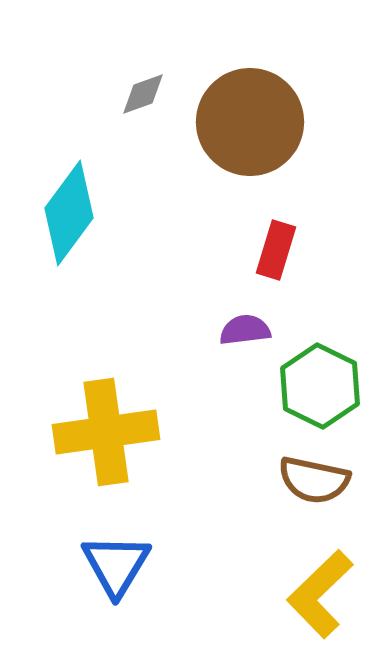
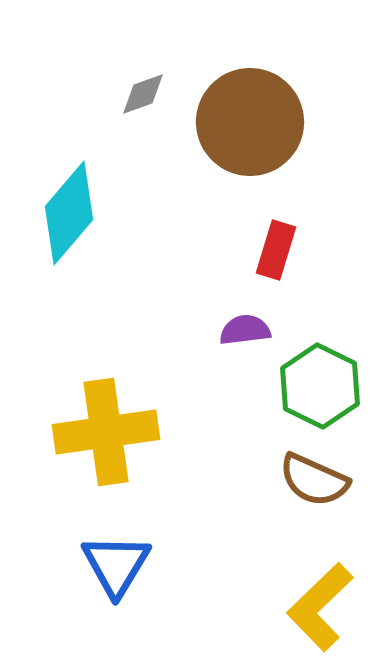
cyan diamond: rotated 4 degrees clockwise
brown semicircle: rotated 12 degrees clockwise
yellow L-shape: moved 13 px down
